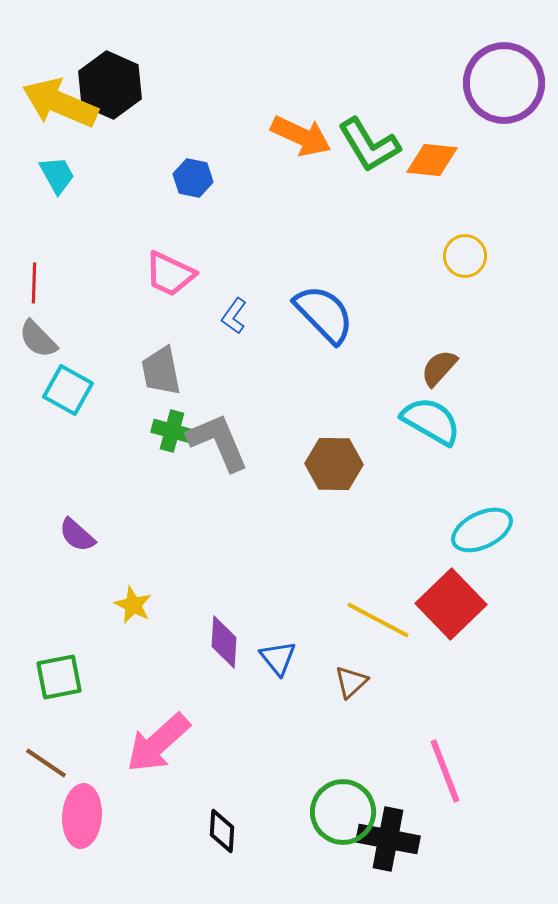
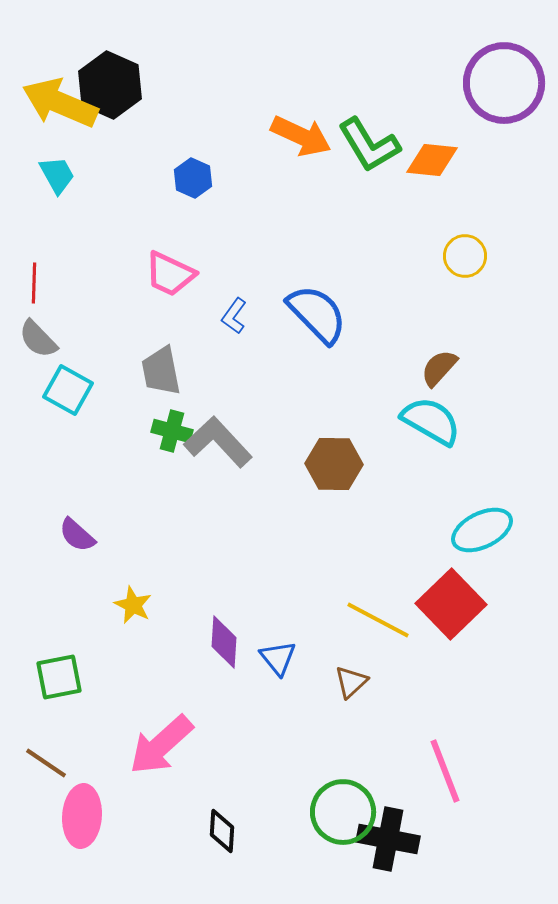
blue hexagon: rotated 12 degrees clockwise
blue semicircle: moved 7 px left
gray L-shape: rotated 20 degrees counterclockwise
pink arrow: moved 3 px right, 2 px down
